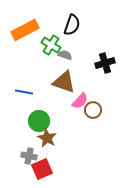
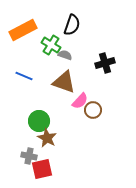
orange rectangle: moved 2 px left
blue line: moved 16 px up; rotated 12 degrees clockwise
red square: rotated 10 degrees clockwise
